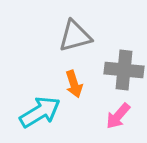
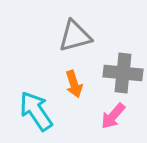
gray cross: moved 1 px left, 3 px down
cyan arrow: moved 4 px left, 1 px up; rotated 93 degrees counterclockwise
pink arrow: moved 5 px left
